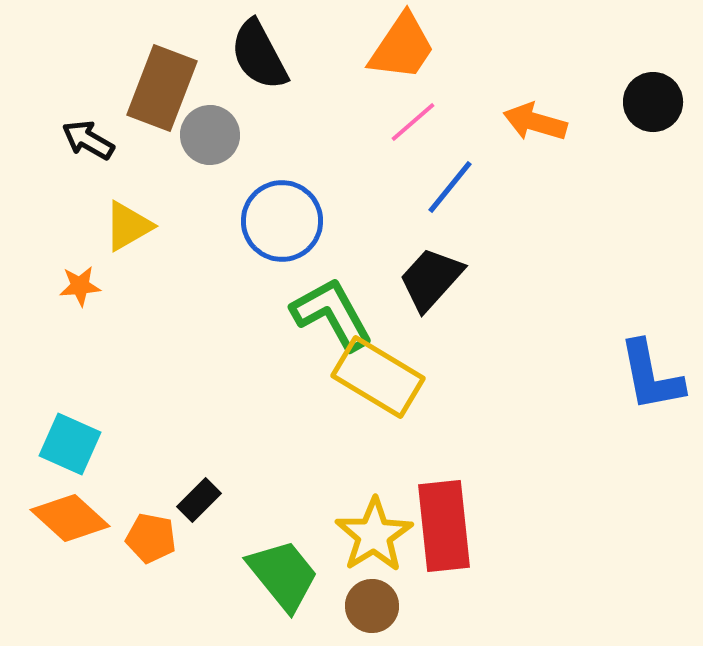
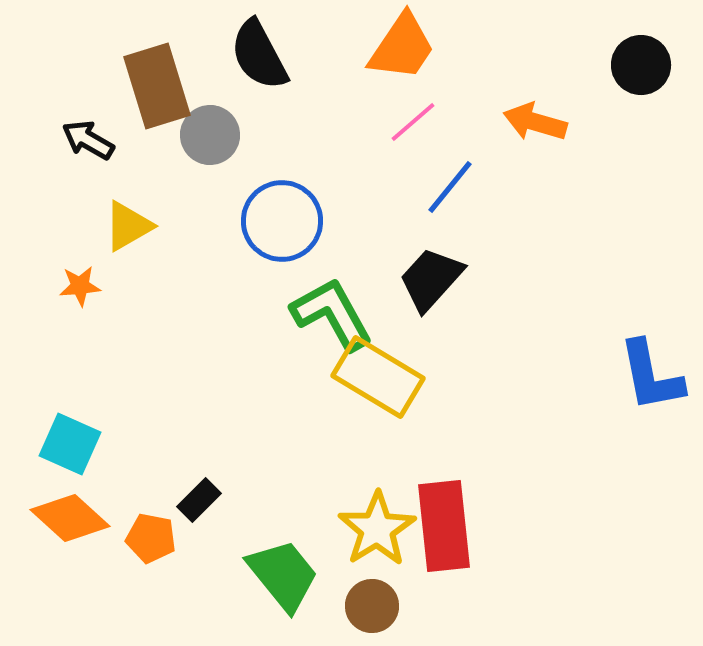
brown rectangle: moved 5 px left, 2 px up; rotated 38 degrees counterclockwise
black circle: moved 12 px left, 37 px up
yellow star: moved 3 px right, 6 px up
